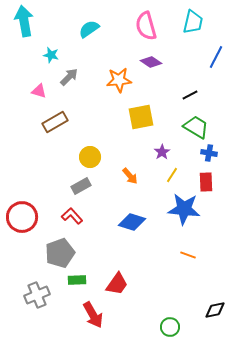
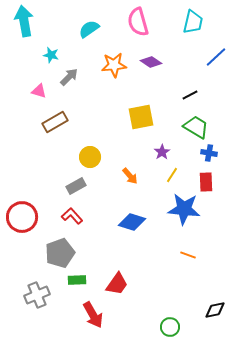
pink semicircle: moved 8 px left, 4 px up
blue line: rotated 20 degrees clockwise
orange star: moved 5 px left, 15 px up
gray rectangle: moved 5 px left
